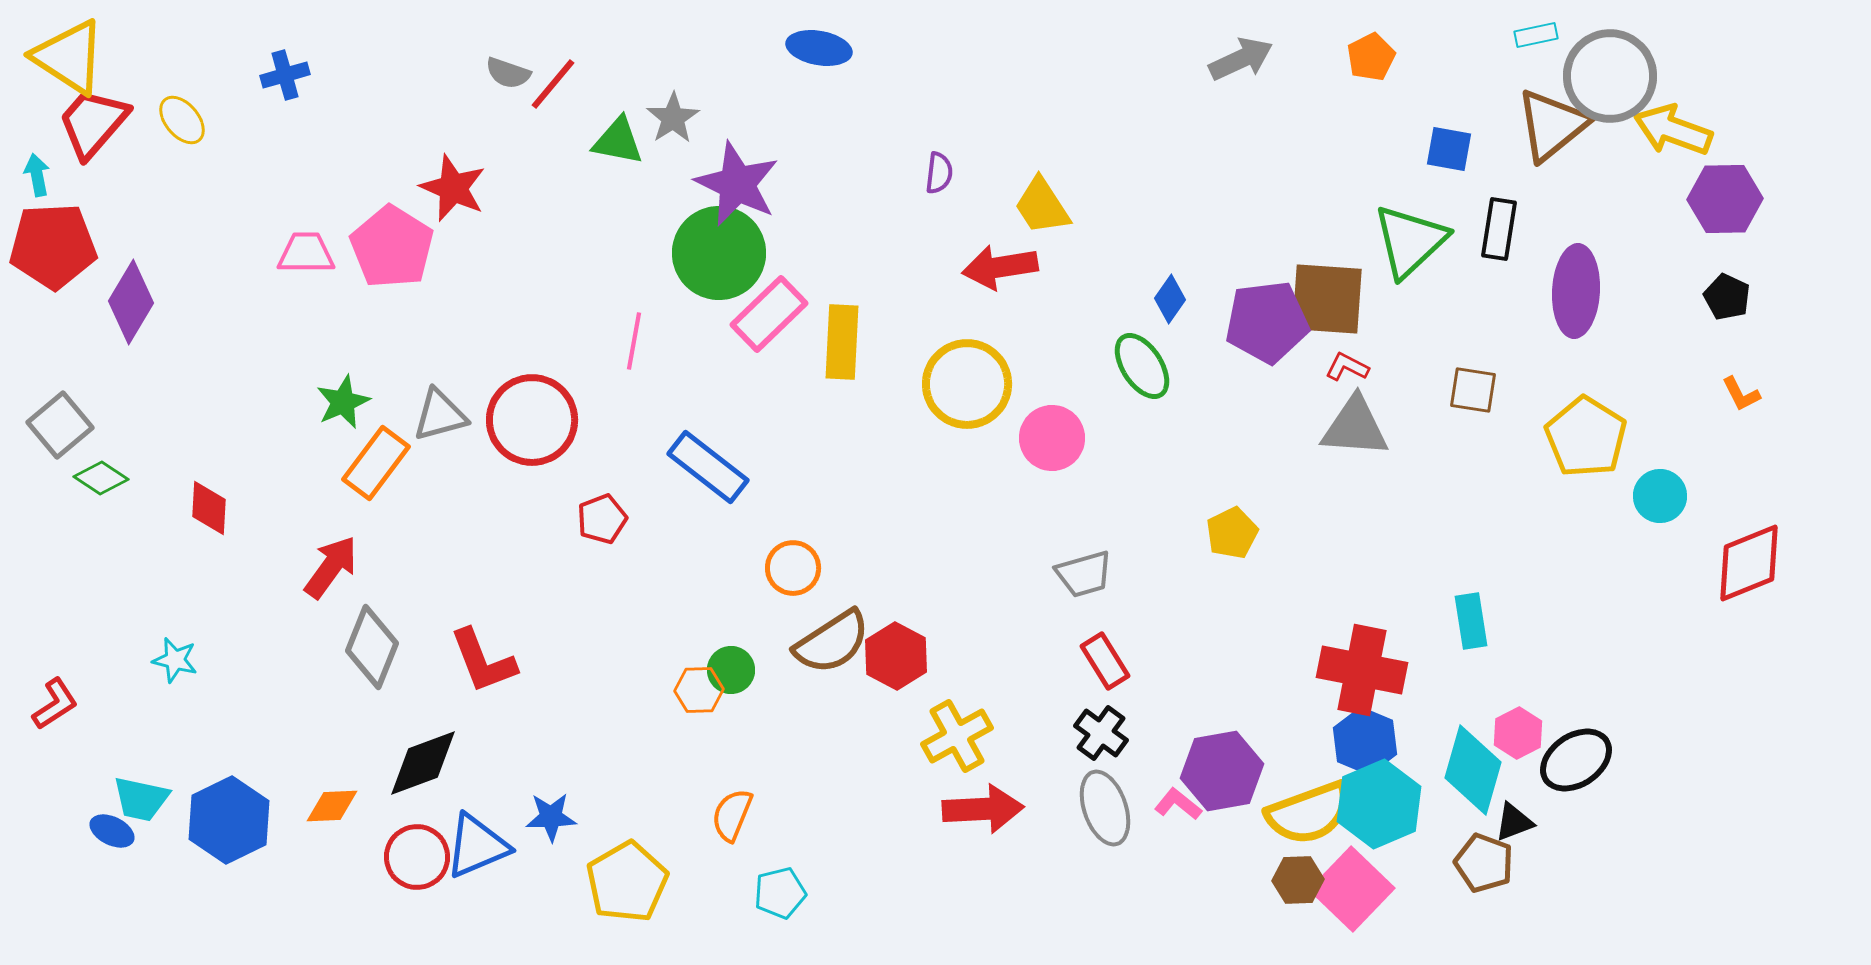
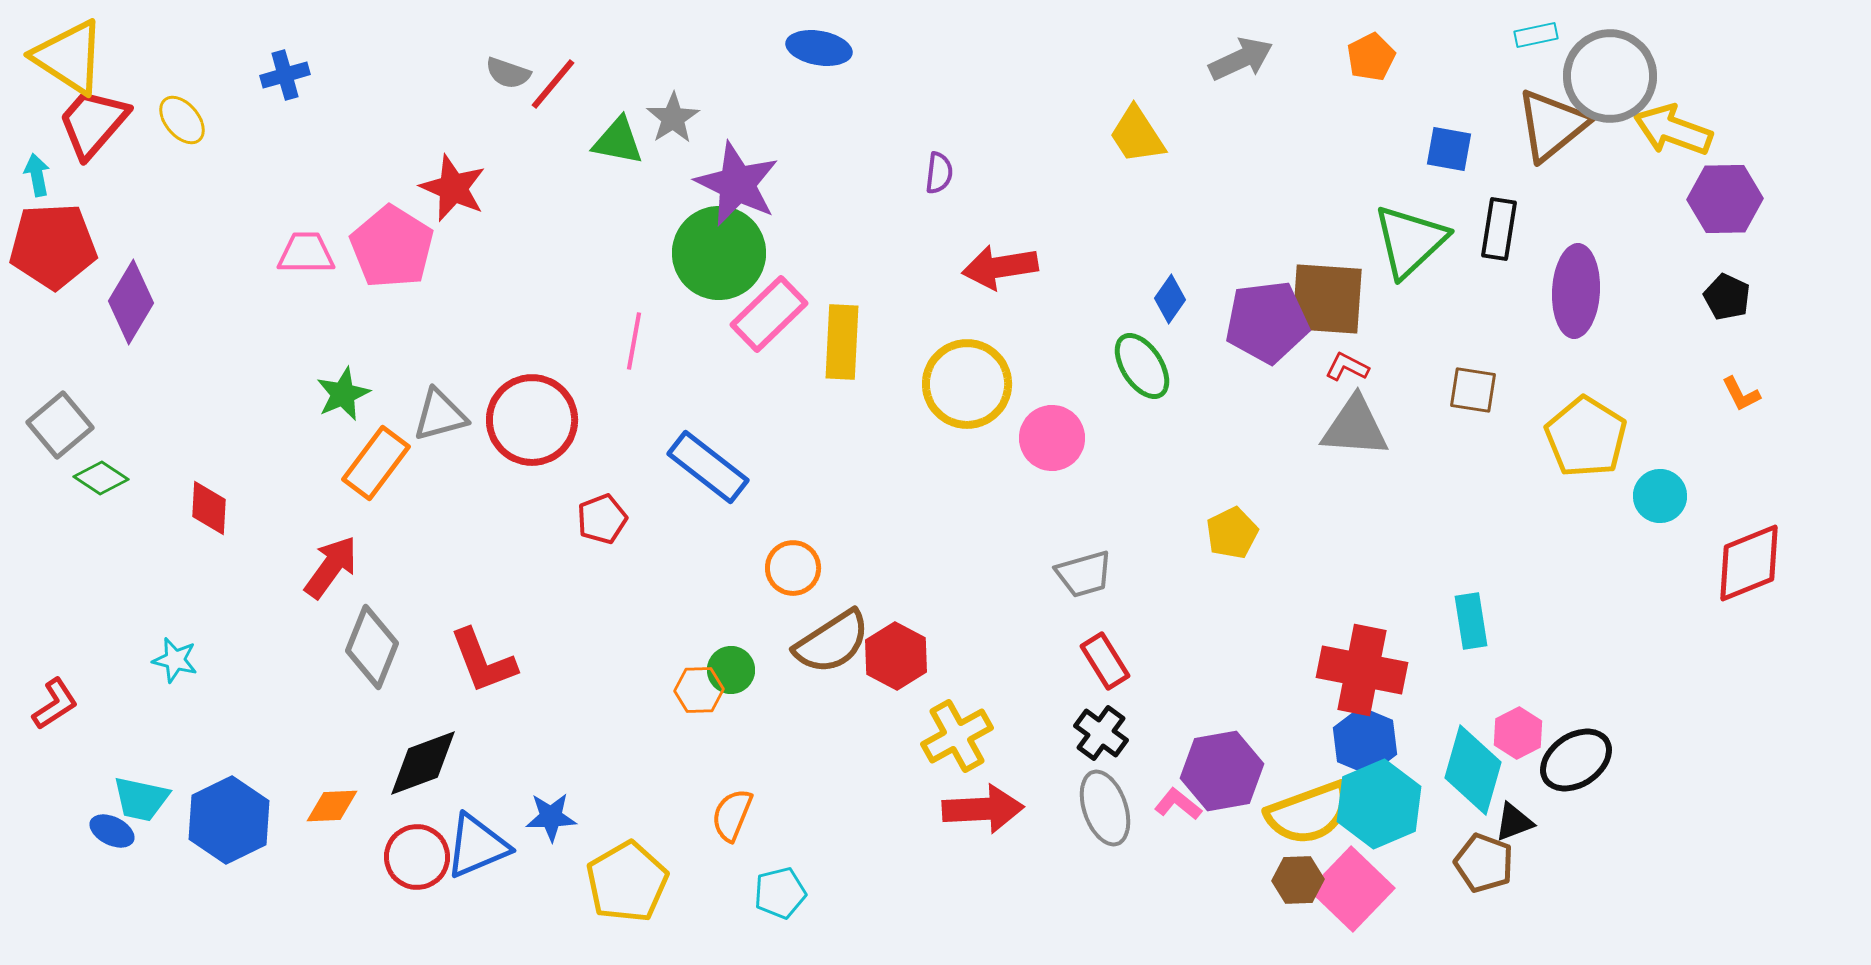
yellow trapezoid at (1042, 206): moved 95 px right, 71 px up
green star at (343, 402): moved 8 px up
